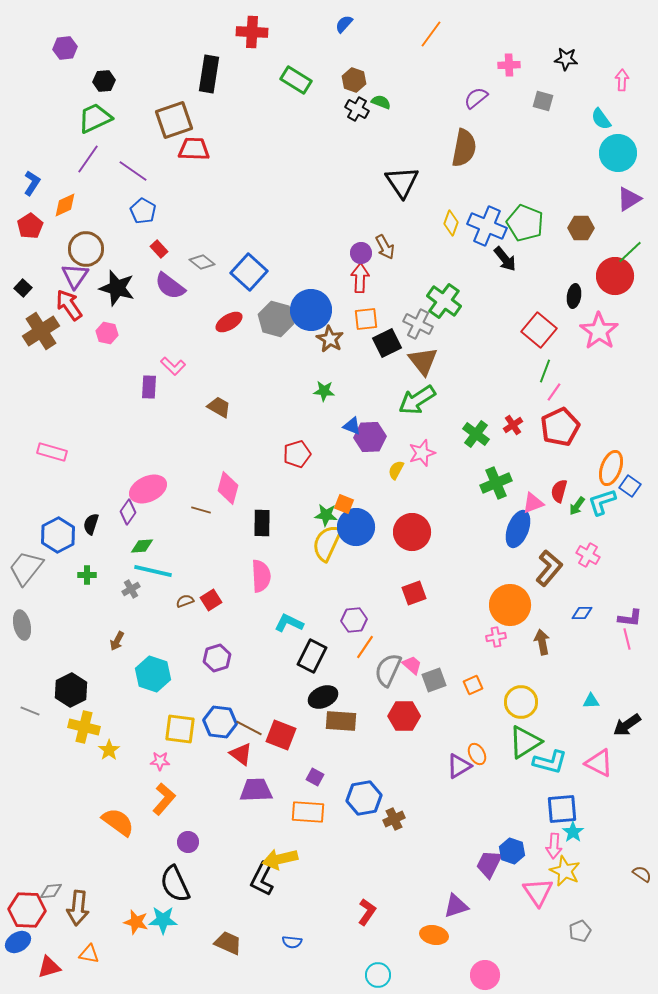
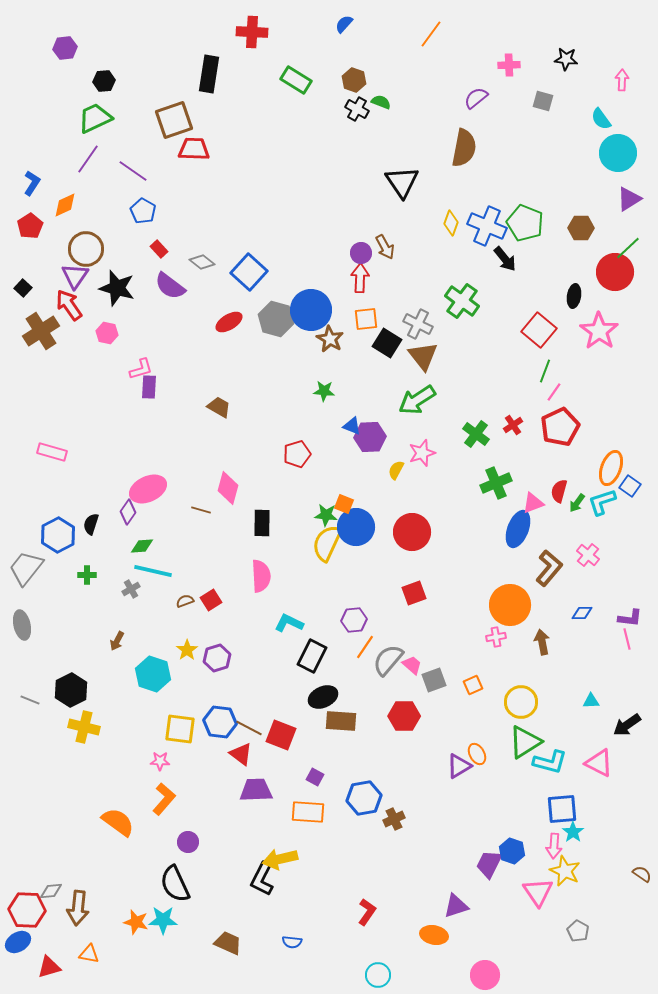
green line at (630, 252): moved 2 px left, 4 px up
red circle at (615, 276): moved 4 px up
green cross at (444, 301): moved 18 px right
black square at (387, 343): rotated 32 degrees counterclockwise
brown triangle at (423, 361): moved 5 px up
pink L-shape at (173, 366): moved 32 px left, 3 px down; rotated 60 degrees counterclockwise
green arrow at (577, 506): moved 3 px up
pink cross at (588, 555): rotated 10 degrees clockwise
gray semicircle at (388, 670): moved 10 px up; rotated 16 degrees clockwise
gray line at (30, 711): moved 11 px up
yellow star at (109, 750): moved 78 px right, 100 px up
gray pentagon at (580, 931): moved 2 px left; rotated 20 degrees counterclockwise
